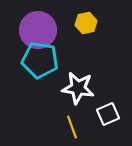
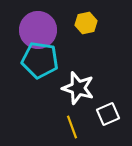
white star: rotated 8 degrees clockwise
